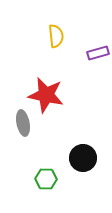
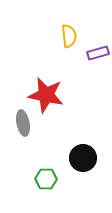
yellow semicircle: moved 13 px right
